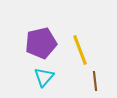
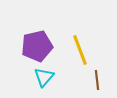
purple pentagon: moved 4 px left, 3 px down
brown line: moved 2 px right, 1 px up
